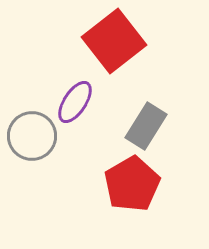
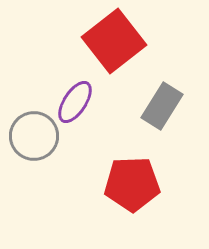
gray rectangle: moved 16 px right, 20 px up
gray circle: moved 2 px right
red pentagon: rotated 28 degrees clockwise
